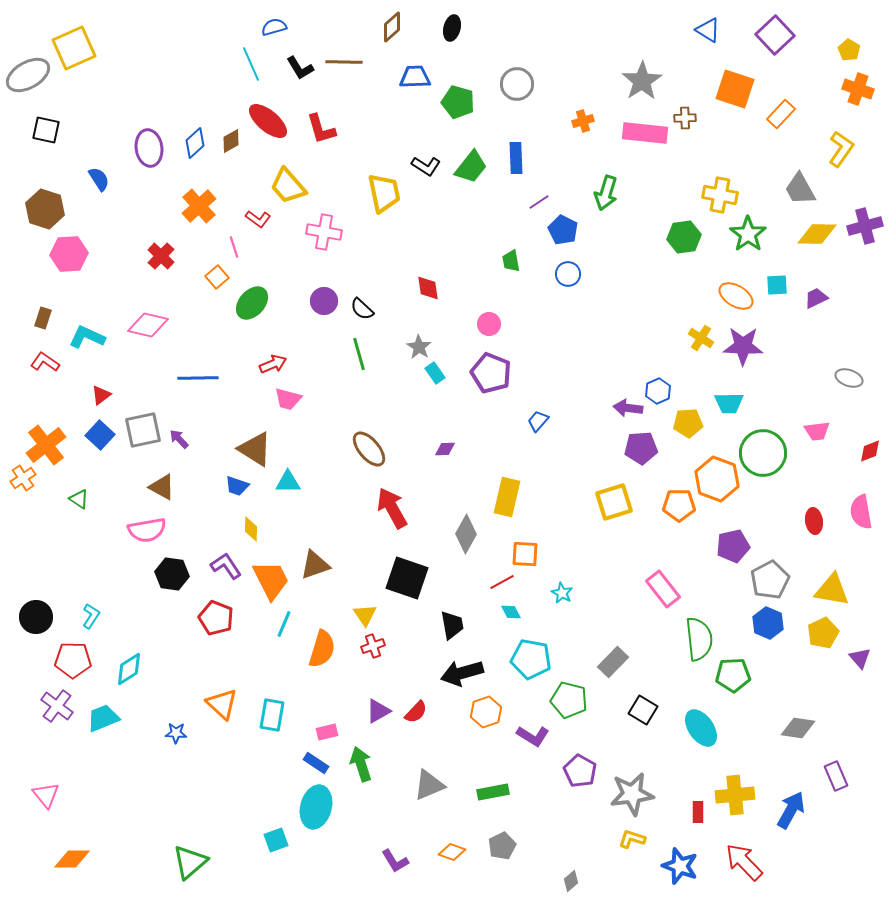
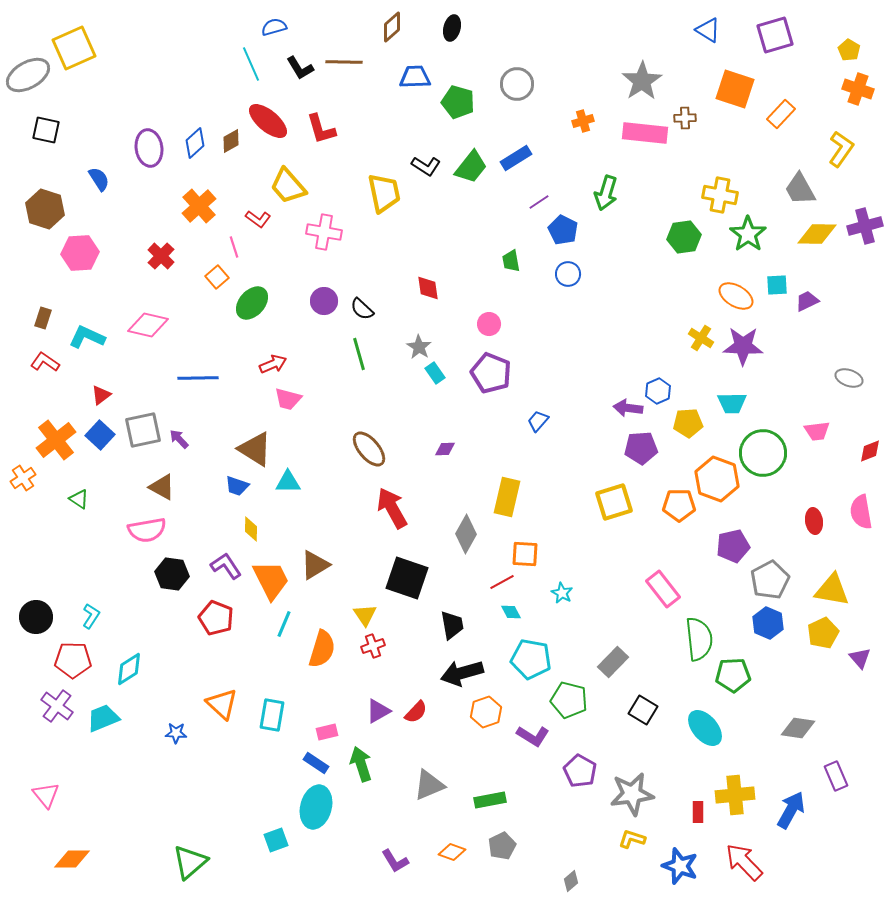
purple square at (775, 35): rotated 27 degrees clockwise
blue rectangle at (516, 158): rotated 60 degrees clockwise
pink hexagon at (69, 254): moved 11 px right, 1 px up
purple trapezoid at (816, 298): moved 9 px left, 3 px down
cyan trapezoid at (729, 403): moved 3 px right
orange cross at (46, 445): moved 10 px right, 5 px up
brown triangle at (315, 565): rotated 12 degrees counterclockwise
cyan ellipse at (701, 728): moved 4 px right; rotated 6 degrees counterclockwise
green rectangle at (493, 792): moved 3 px left, 8 px down
